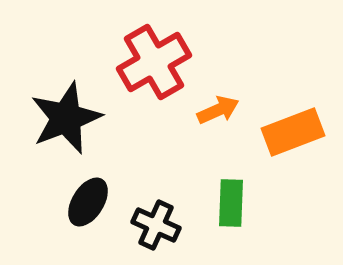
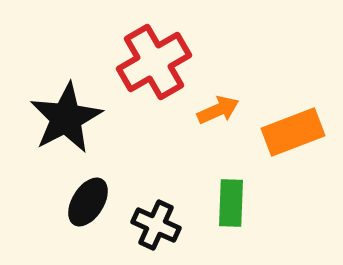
black star: rotated 6 degrees counterclockwise
